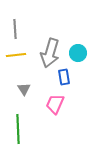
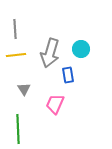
cyan circle: moved 3 px right, 4 px up
blue rectangle: moved 4 px right, 2 px up
